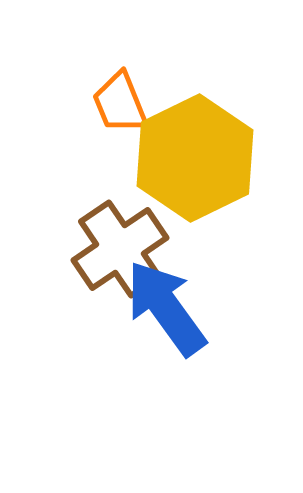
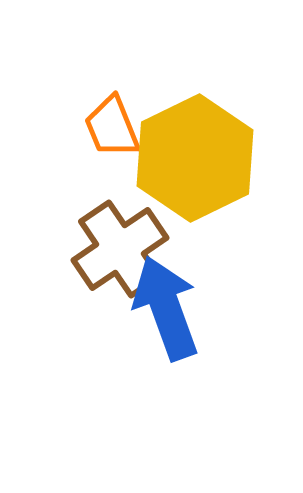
orange trapezoid: moved 8 px left, 24 px down
blue arrow: rotated 16 degrees clockwise
